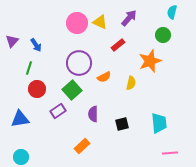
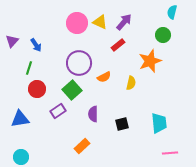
purple arrow: moved 5 px left, 4 px down
